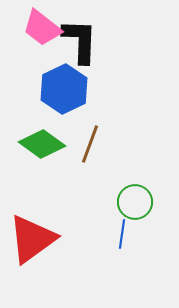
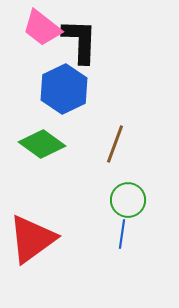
brown line: moved 25 px right
green circle: moved 7 px left, 2 px up
